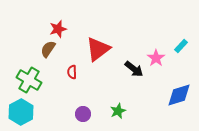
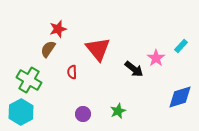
red triangle: rotated 32 degrees counterclockwise
blue diamond: moved 1 px right, 2 px down
